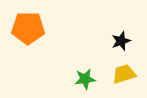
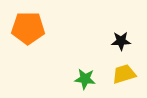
black star: rotated 18 degrees clockwise
green star: rotated 15 degrees clockwise
